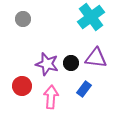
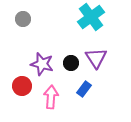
purple triangle: rotated 50 degrees clockwise
purple star: moved 5 px left
